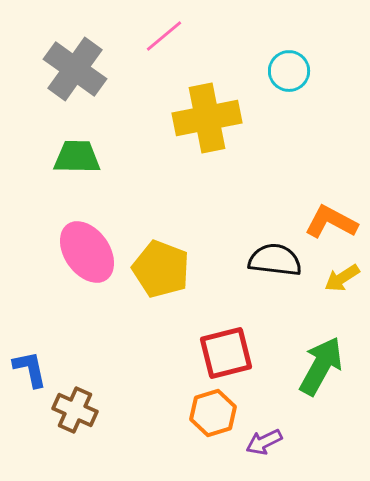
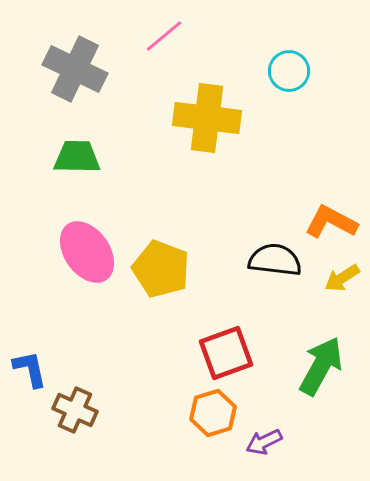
gray cross: rotated 10 degrees counterclockwise
yellow cross: rotated 18 degrees clockwise
red square: rotated 6 degrees counterclockwise
